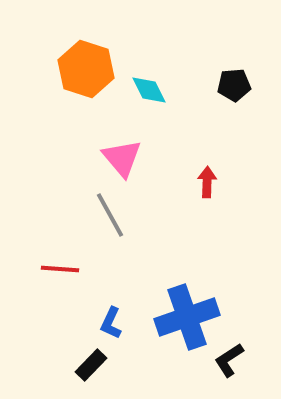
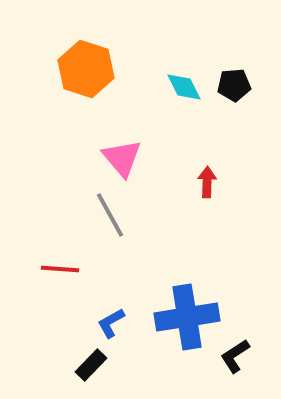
cyan diamond: moved 35 px right, 3 px up
blue cross: rotated 10 degrees clockwise
blue L-shape: rotated 36 degrees clockwise
black L-shape: moved 6 px right, 4 px up
